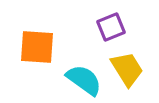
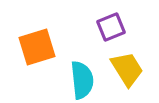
orange square: rotated 21 degrees counterclockwise
cyan semicircle: moved 2 px left; rotated 48 degrees clockwise
